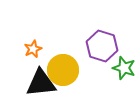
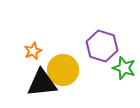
orange star: moved 2 px down
black triangle: moved 1 px right
